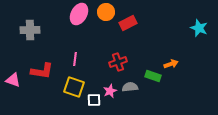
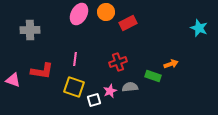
white square: rotated 16 degrees counterclockwise
